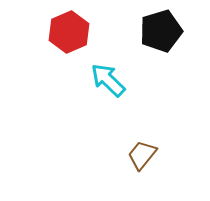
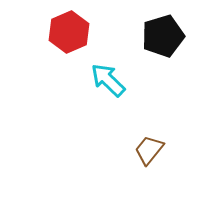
black pentagon: moved 2 px right, 5 px down
brown trapezoid: moved 7 px right, 5 px up
